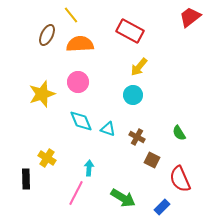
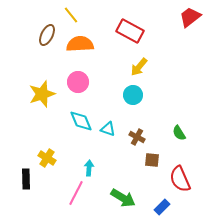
brown square: rotated 21 degrees counterclockwise
